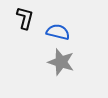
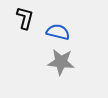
gray star: rotated 12 degrees counterclockwise
